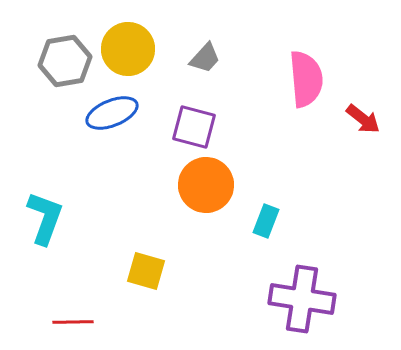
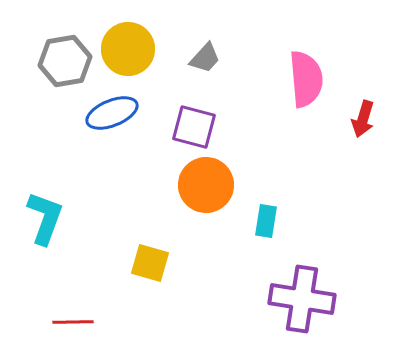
red arrow: rotated 69 degrees clockwise
cyan rectangle: rotated 12 degrees counterclockwise
yellow square: moved 4 px right, 8 px up
